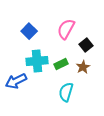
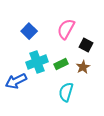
black square: rotated 24 degrees counterclockwise
cyan cross: moved 1 px down; rotated 15 degrees counterclockwise
